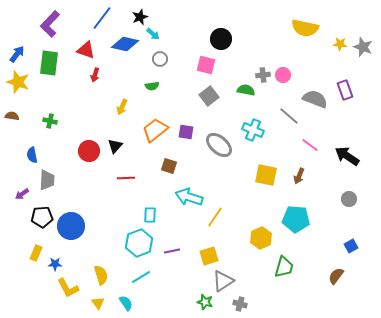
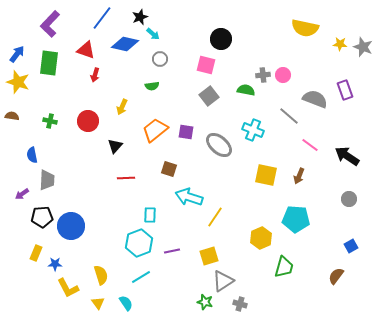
red circle at (89, 151): moved 1 px left, 30 px up
brown square at (169, 166): moved 3 px down
